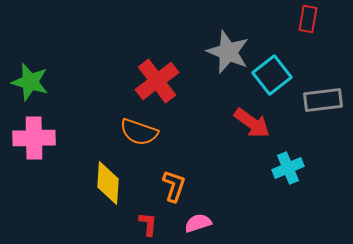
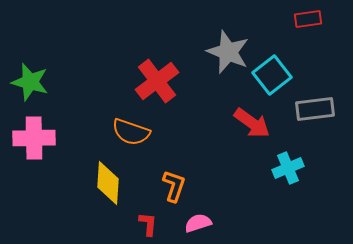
red rectangle: rotated 72 degrees clockwise
gray rectangle: moved 8 px left, 9 px down
orange semicircle: moved 8 px left
